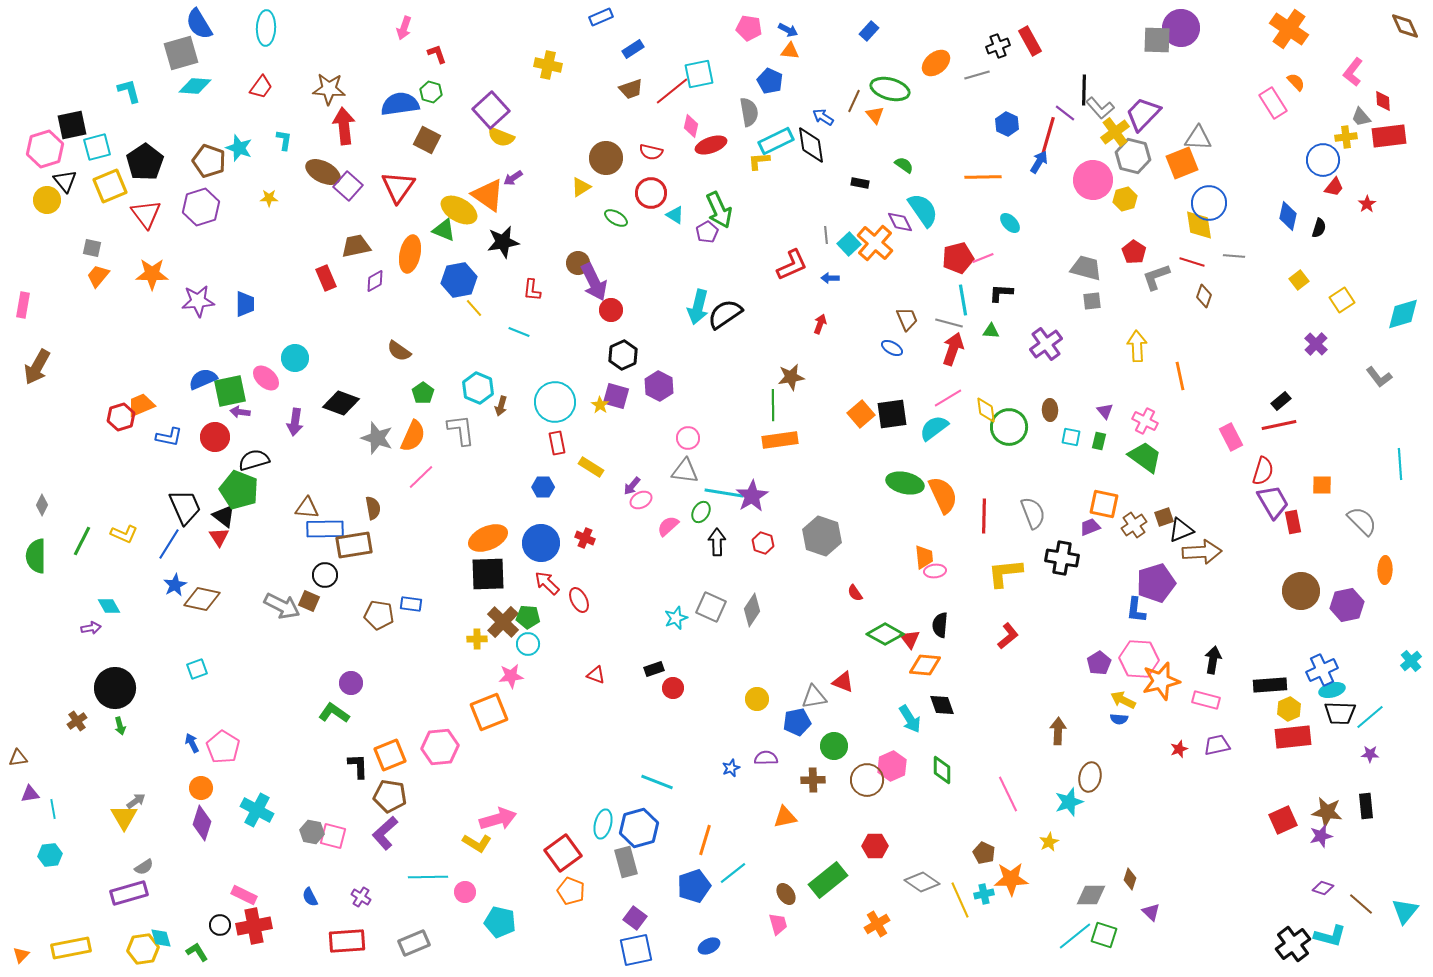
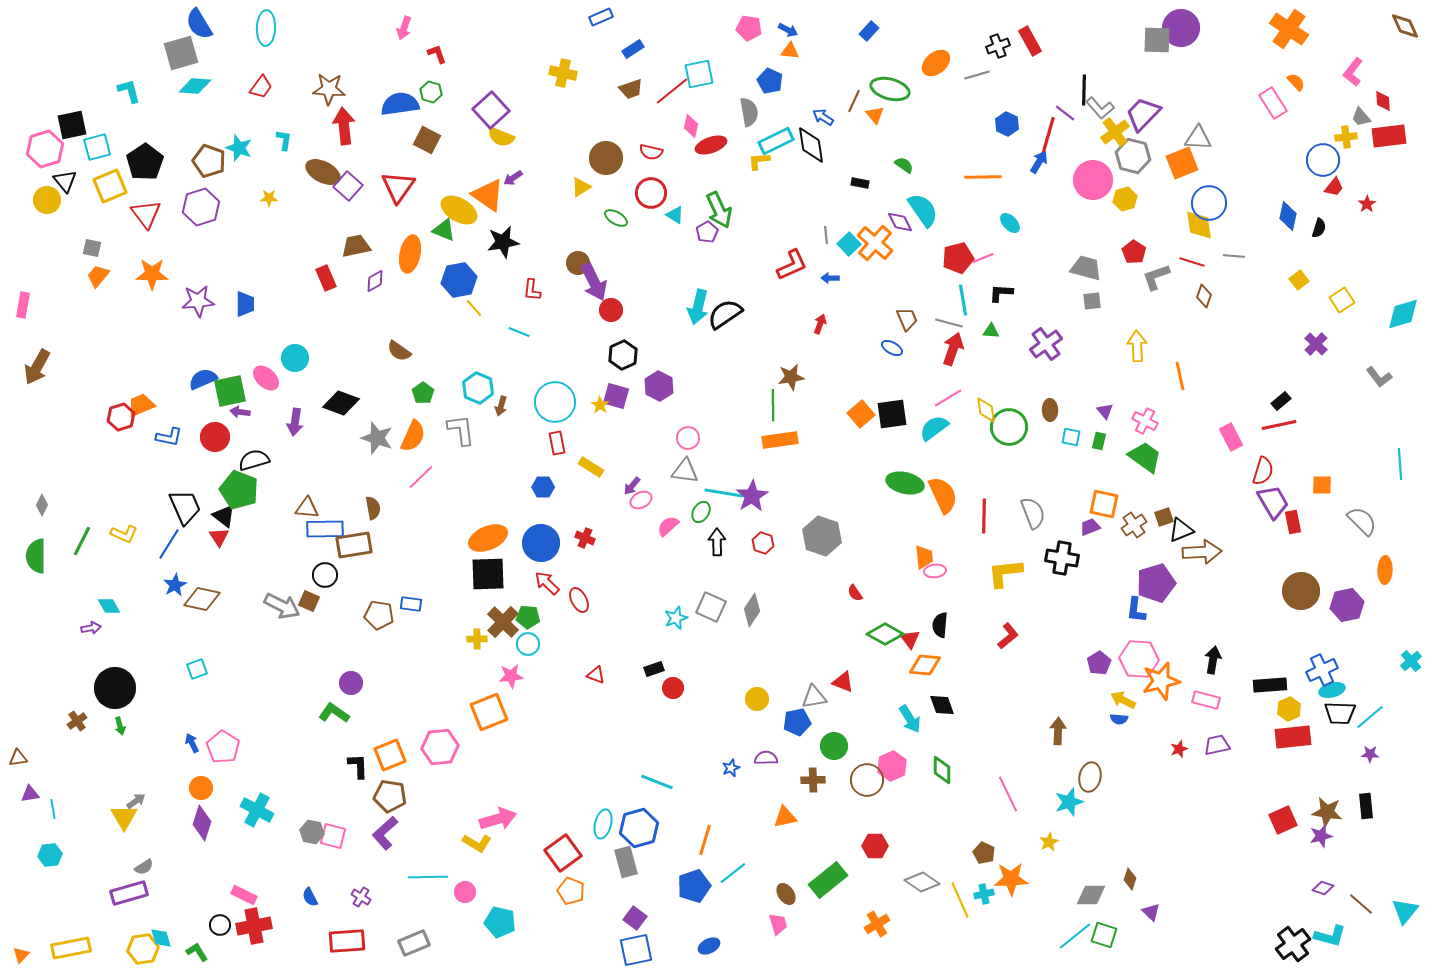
yellow cross at (548, 65): moved 15 px right, 8 px down
